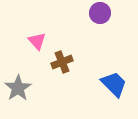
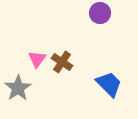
pink triangle: moved 18 px down; rotated 18 degrees clockwise
brown cross: rotated 35 degrees counterclockwise
blue trapezoid: moved 5 px left
